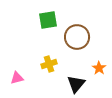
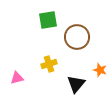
orange star: moved 1 px right, 2 px down; rotated 16 degrees counterclockwise
